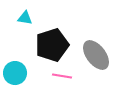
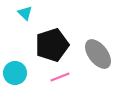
cyan triangle: moved 5 px up; rotated 35 degrees clockwise
gray ellipse: moved 2 px right, 1 px up
pink line: moved 2 px left, 1 px down; rotated 30 degrees counterclockwise
